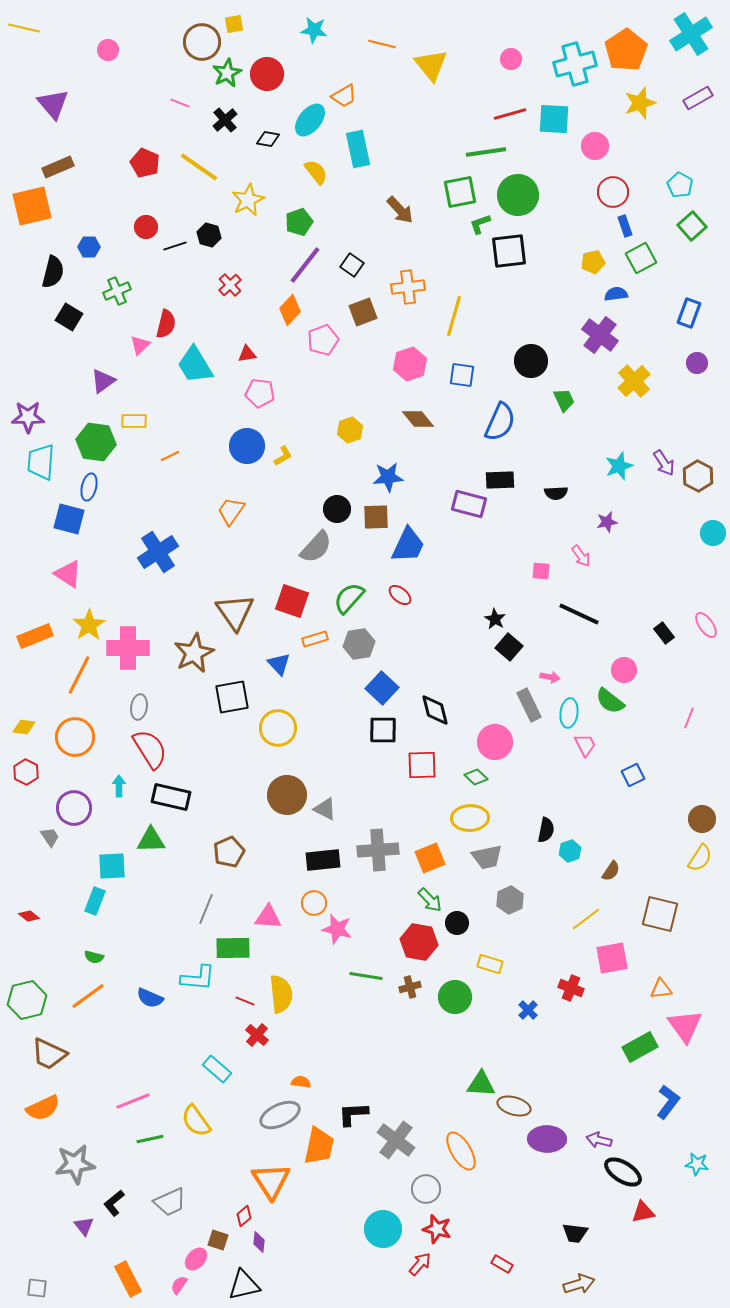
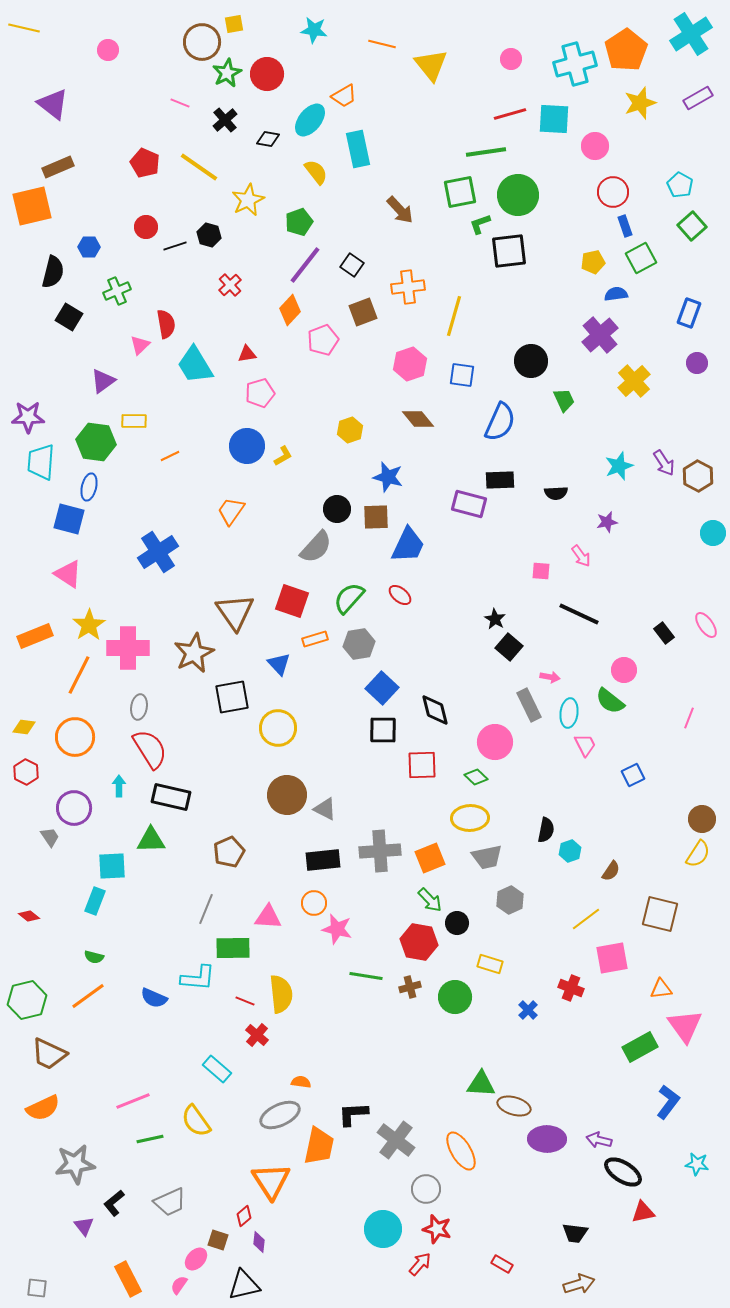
purple triangle at (53, 104): rotated 12 degrees counterclockwise
red semicircle at (166, 324): rotated 24 degrees counterclockwise
purple cross at (600, 335): rotated 12 degrees clockwise
pink pentagon at (260, 393): rotated 24 degrees counterclockwise
blue star at (388, 477): rotated 20 degrees clockwise
gray cross at (378, 850): moved 2 px right, 1 px down
yellow semicircle at (700, 858): moved 2 px left, 4 px up
blue semicircle at (150, 998): moved 4 px right
